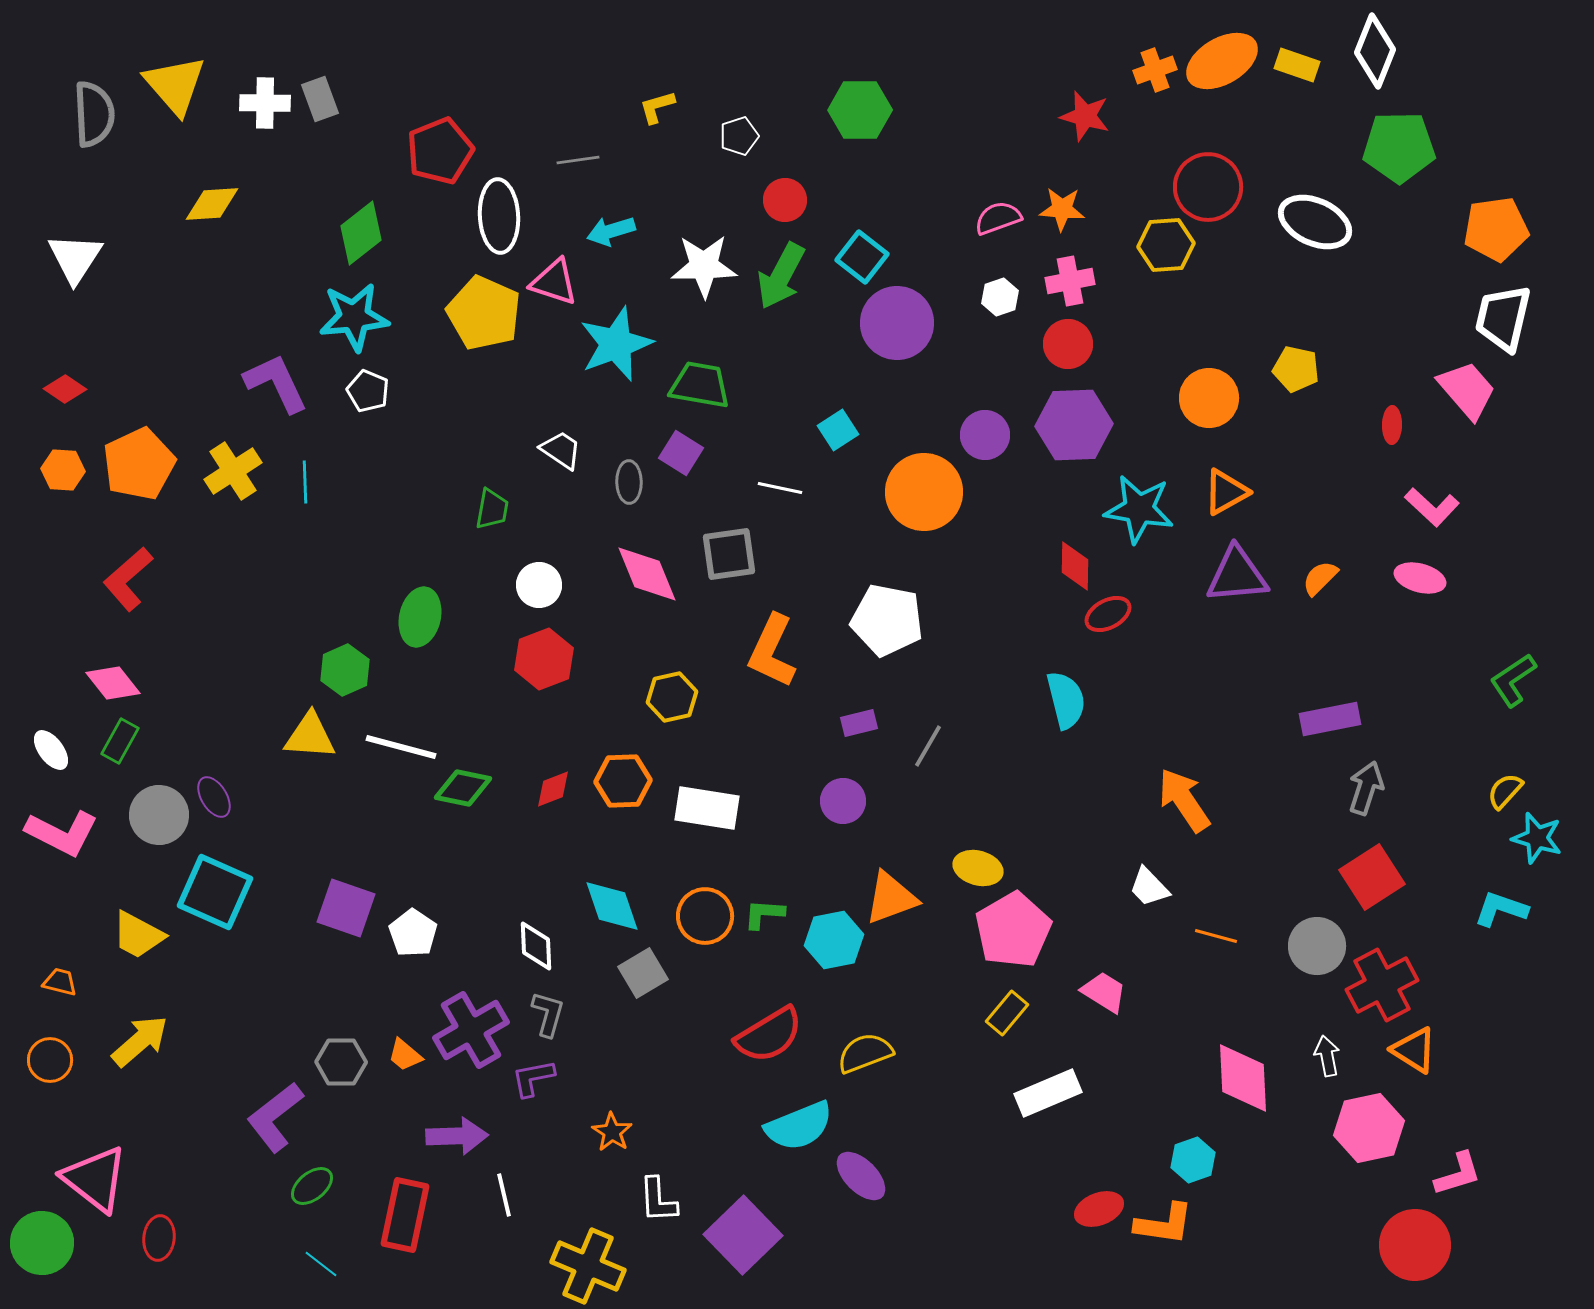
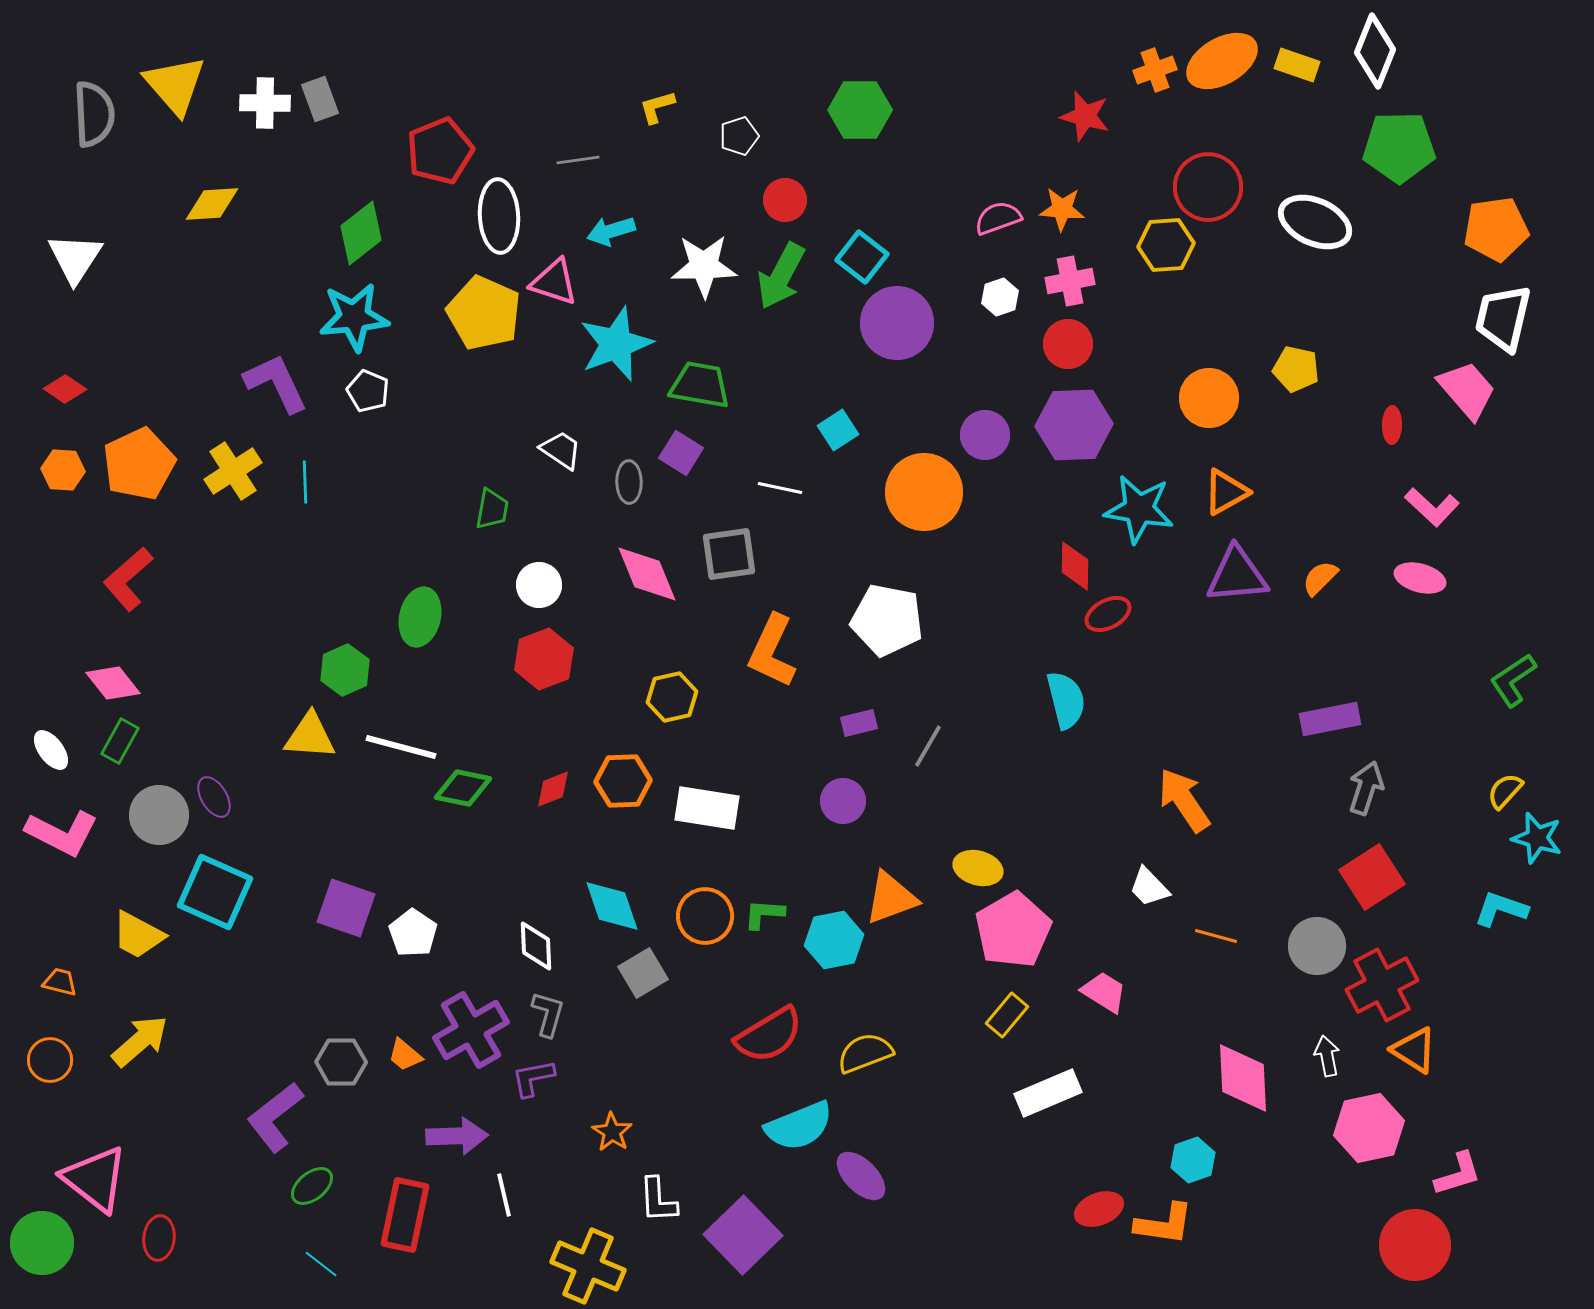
yellow rectangle at (1007, 1013): moved 2 px down
